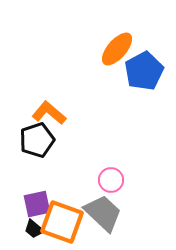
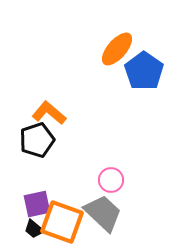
blue pentagon: rotated 9 degrees counterclockwise
